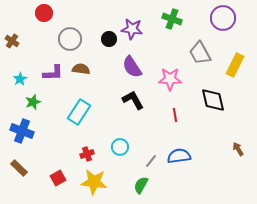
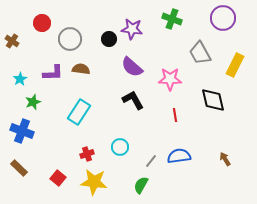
red circle: moved 2 px left, 10 px down
purple semicircle: rotated 15 degrees counterclockwise
brown arrow: moved 13 px left, 10 px down
red square: rotated 21 degrees counterclockwise
